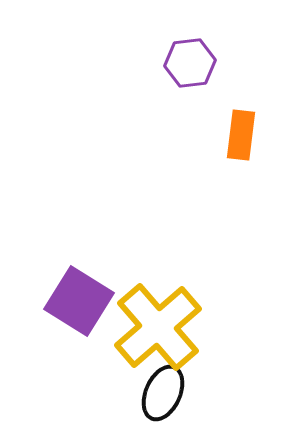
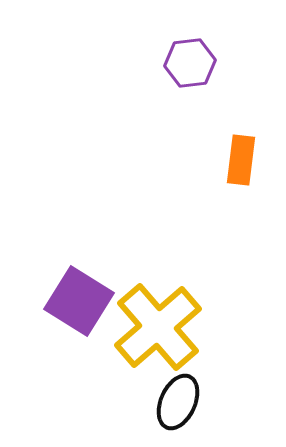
orange rectangle: moved 25 px down
black ellipse: moved 15 px right, 9 px down
